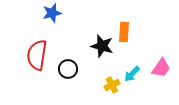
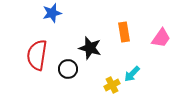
orange rectangle: rotated 12 degrees counterclockwise
black star: moved 12 px left, 2 px down
pink trapezoid: moved 30 px up
